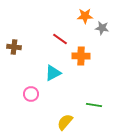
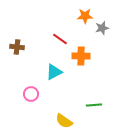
gray star: rotated 24 degrees counterclockwise
brown cross: moved 3 px right
cyan triangle: moved 1 px right, 1 px up
green line: rotated 14 degrees counterclockwise
yellow semicircle: moved 1 px left, 1 px up; rotated 96 degrees counterclockwise
